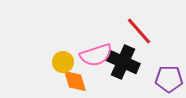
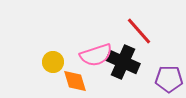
yellow circle: moved 10 px left
